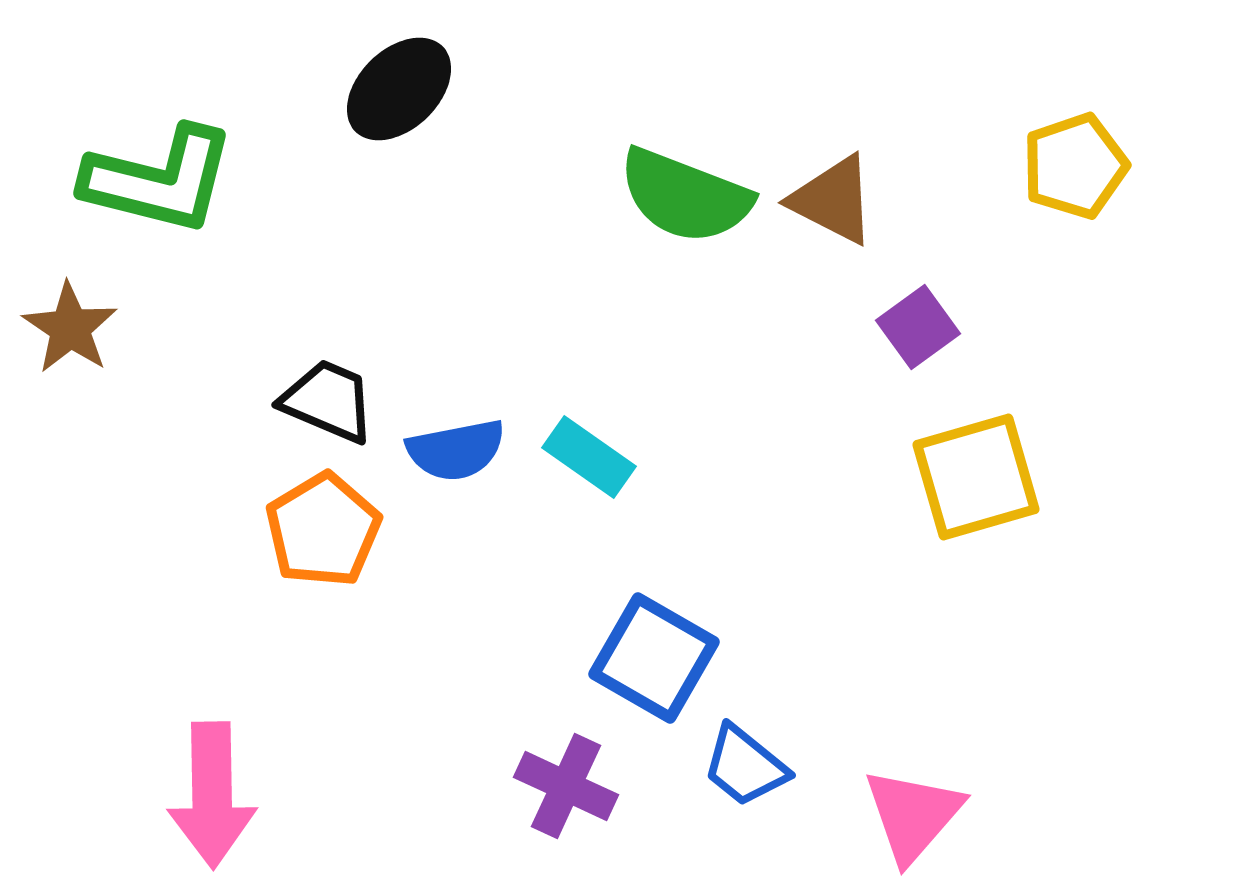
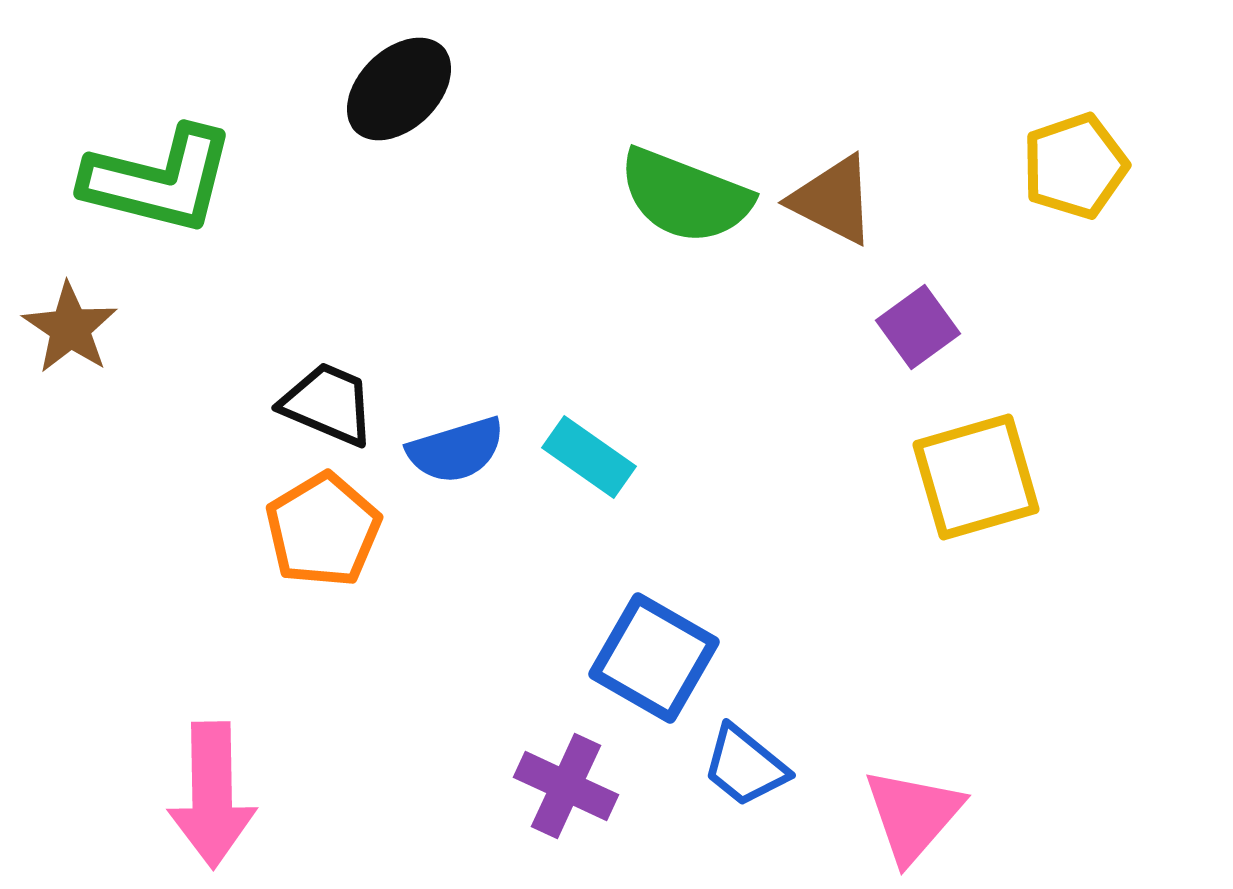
black trapezoid: moved 3 px down
blue semicircle: rotated 6 degrees counterclockwise
